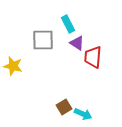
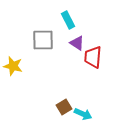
cyan rectangle: moved 4 px up
